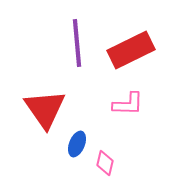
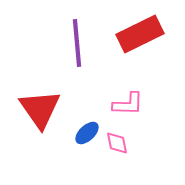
red rectangle: moved 9 px right, 16 px up
red triangle: moved 5 px left
blue ellipse: moved 10 px right, 11 px up; rotated 25 degrees clockwise
pink diamond: moved 12 px right, 20 px up; rotated 25 degrees counterclockwise
